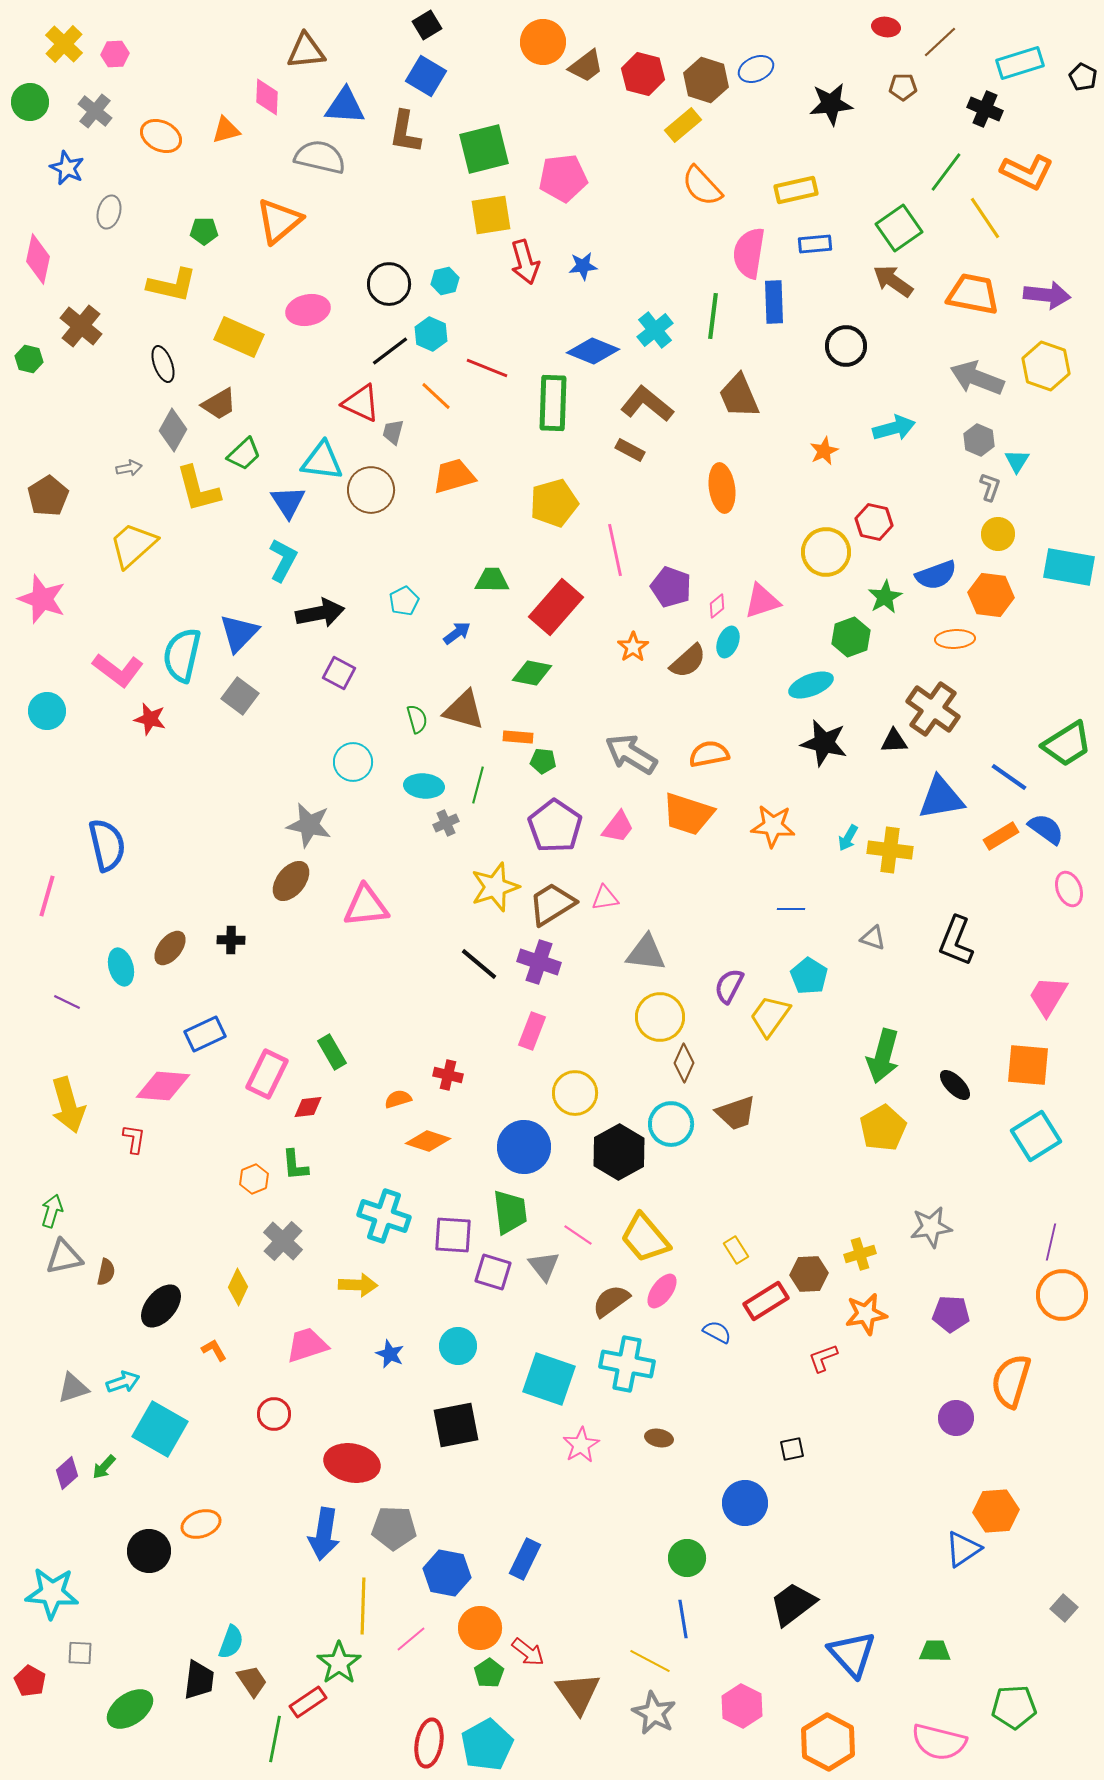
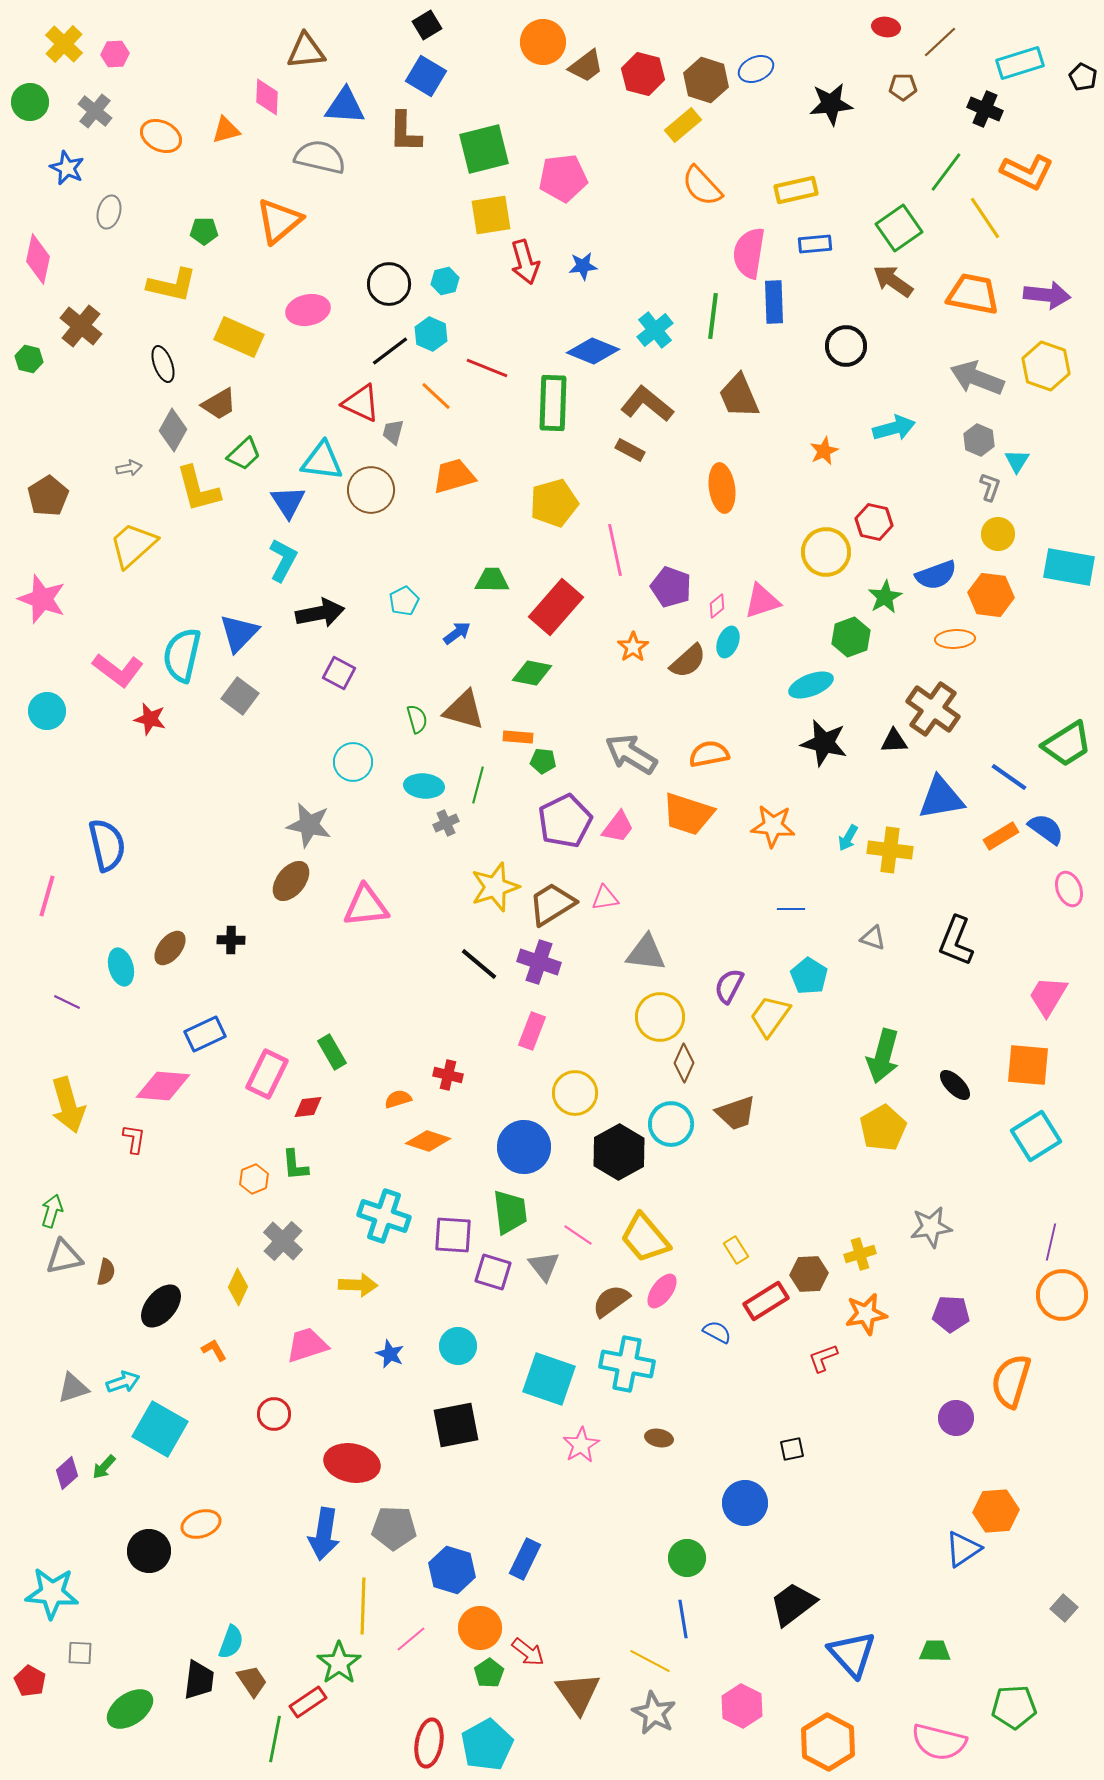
brown L-shape at (405, 132): rotated 9 degrees counterclockwise
purple pentagon at (555, 826): moved 10 px right, 5 px up; rotated 12 degrees clockwise
blue hexagon at (447, 1573): moved 5 px right, 3 px up; rotated 6 degrees clockwise
